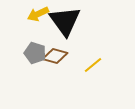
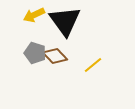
yellow arrow: moved 4 px left, 1 px down
brown diamond: rotated 30 degrees clockwise
